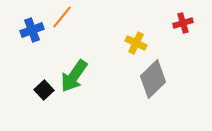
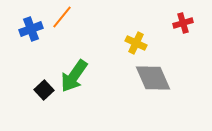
blue cross: moved 1 px left, 1 px up
gray diamond: moved 1 px up; rotated 69 degrees counterclockwise
